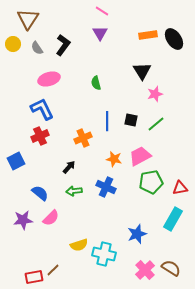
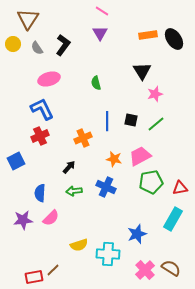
blue semicircle: rotated 126 degrees counterclockwise
cyan cross: moved 4 px right; rotated 10 degrees counterclockwise
